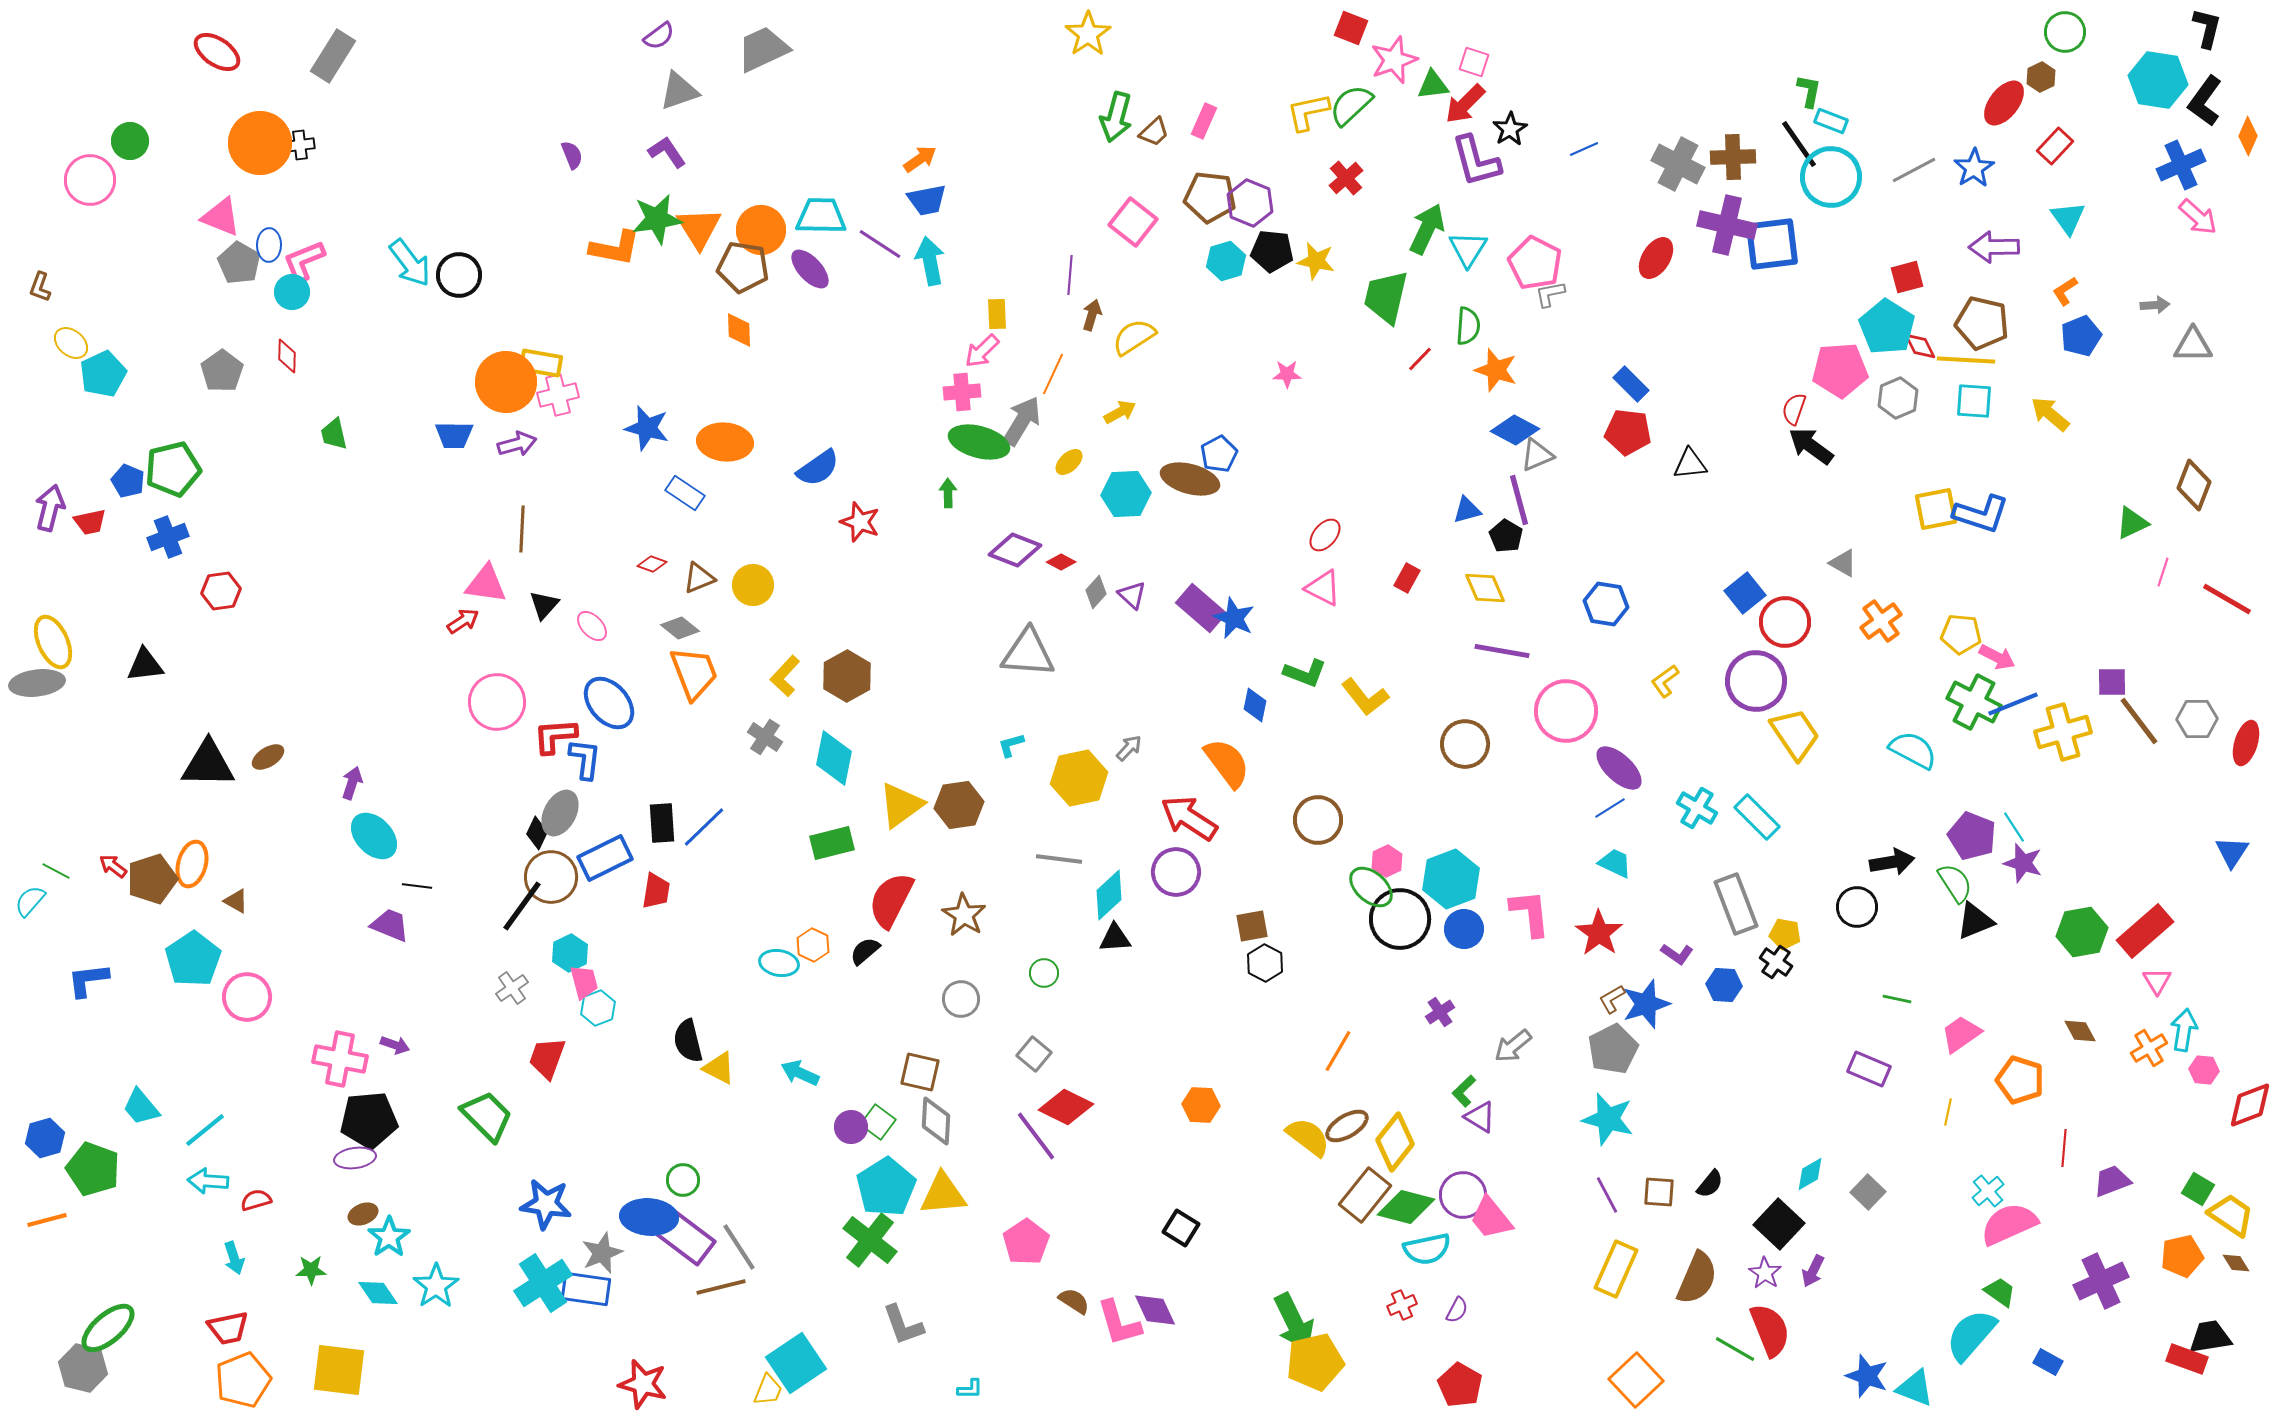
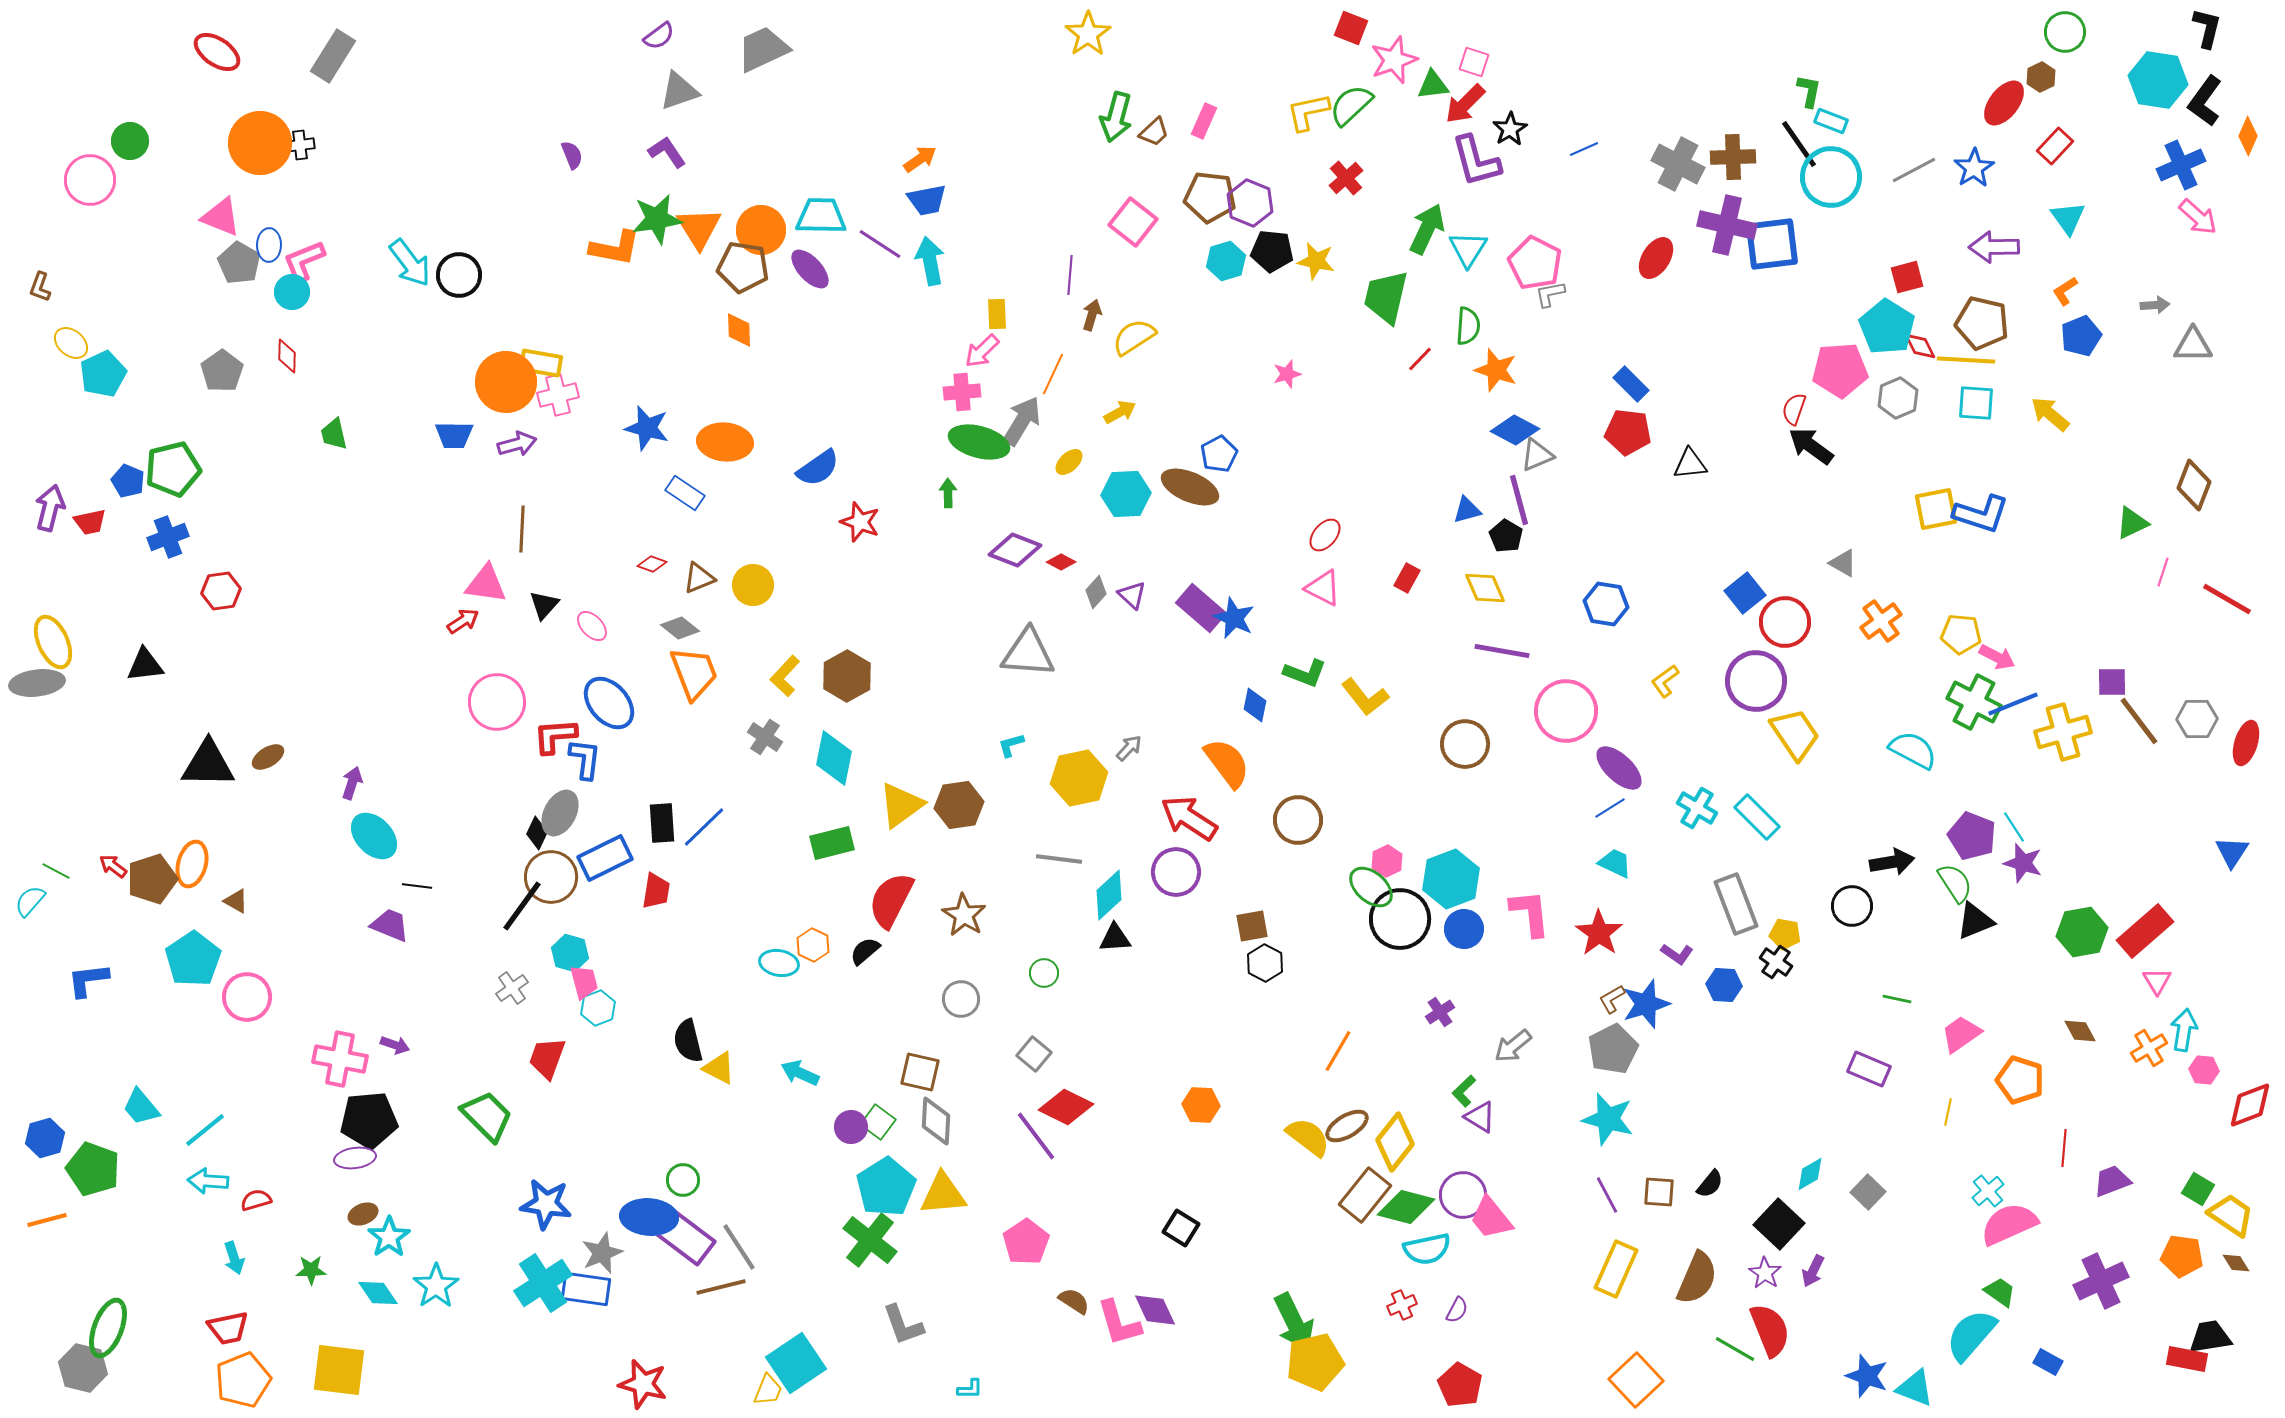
pink star at (1287, 374): rotated 16 degrees counterclockwise
cyan square at (1974, 401): moved 2 px right, 2 px down
brown ellipse at (1190, 479): moved 8 px down; rotated 8 degrees clockwise
brown circle at (1318, 820): moved 20 px left
black circle at (1857, 907): moved 5 px left, 1 px up
cyan hexagon at (570, 953): rotated 18 degrees counterclockwise
orange pentagon at (2182, 1256): rotated 21 degrees clockwise
green ellipse at (108, 1328): rotated 28 degrees counterclockwise
red rectangle at (2187, 1359): rotated 9 degrees counterclockwise
